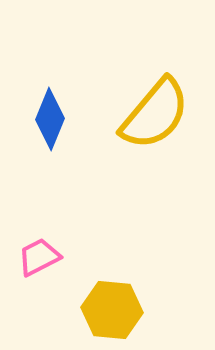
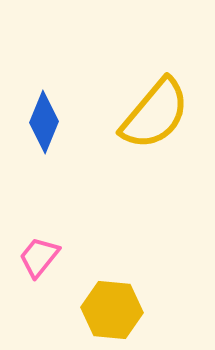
blue diamond: moved 6 px left, 3 px down
pink trapezoid: rotated 24 degrees counterclockwise
